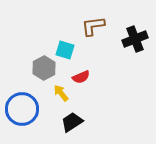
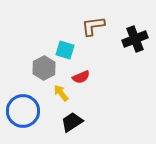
blue circle: moved 1 px right, 2 px down
